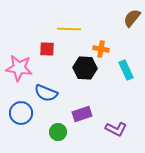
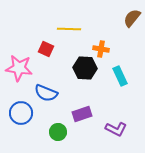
red square: moved 1 px left; rotated 21 degrees clockwise
cyan rectangle: moved 6 px left, 6 px down
